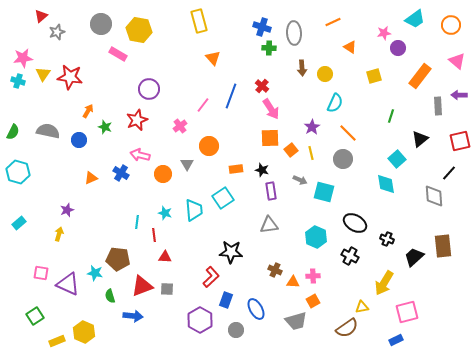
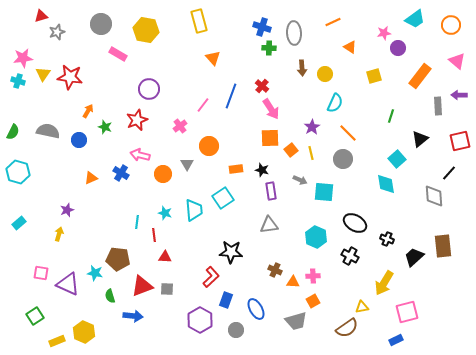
red triangle at (41, 16): rotated 24 degrees clockwise
yellow hexagon at (139, 30): moved 7 px right
cyan square at (324, 192): rotated 10 degrees counterclockwise
